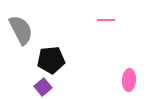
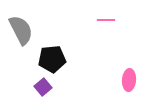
black pentagon: moved 1 px right, 1 px up
